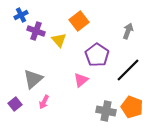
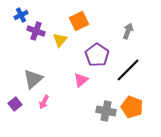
orange square: rotated 12 degrees clockwise
yellow triangle: moved 1 px right; rotated 21 degrees clockwise
